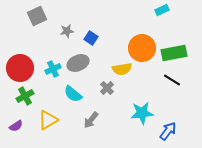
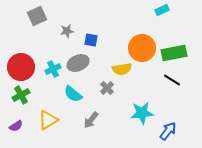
blue square: moved 2 px down; rotated 24 degrees counterclockwise
red circle: moved 1 px right, 1 px up
green cross: moved 4 px left, 1 px up
